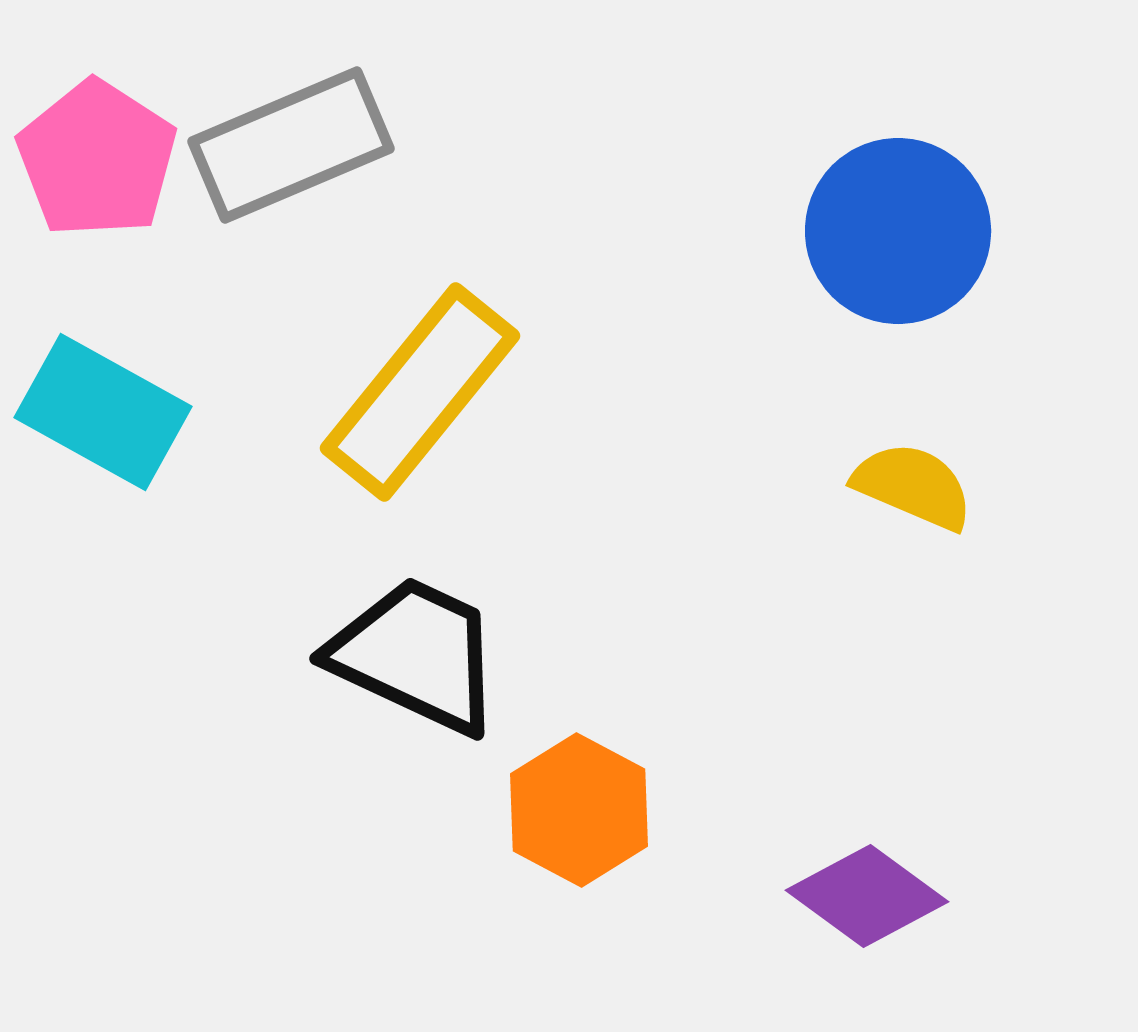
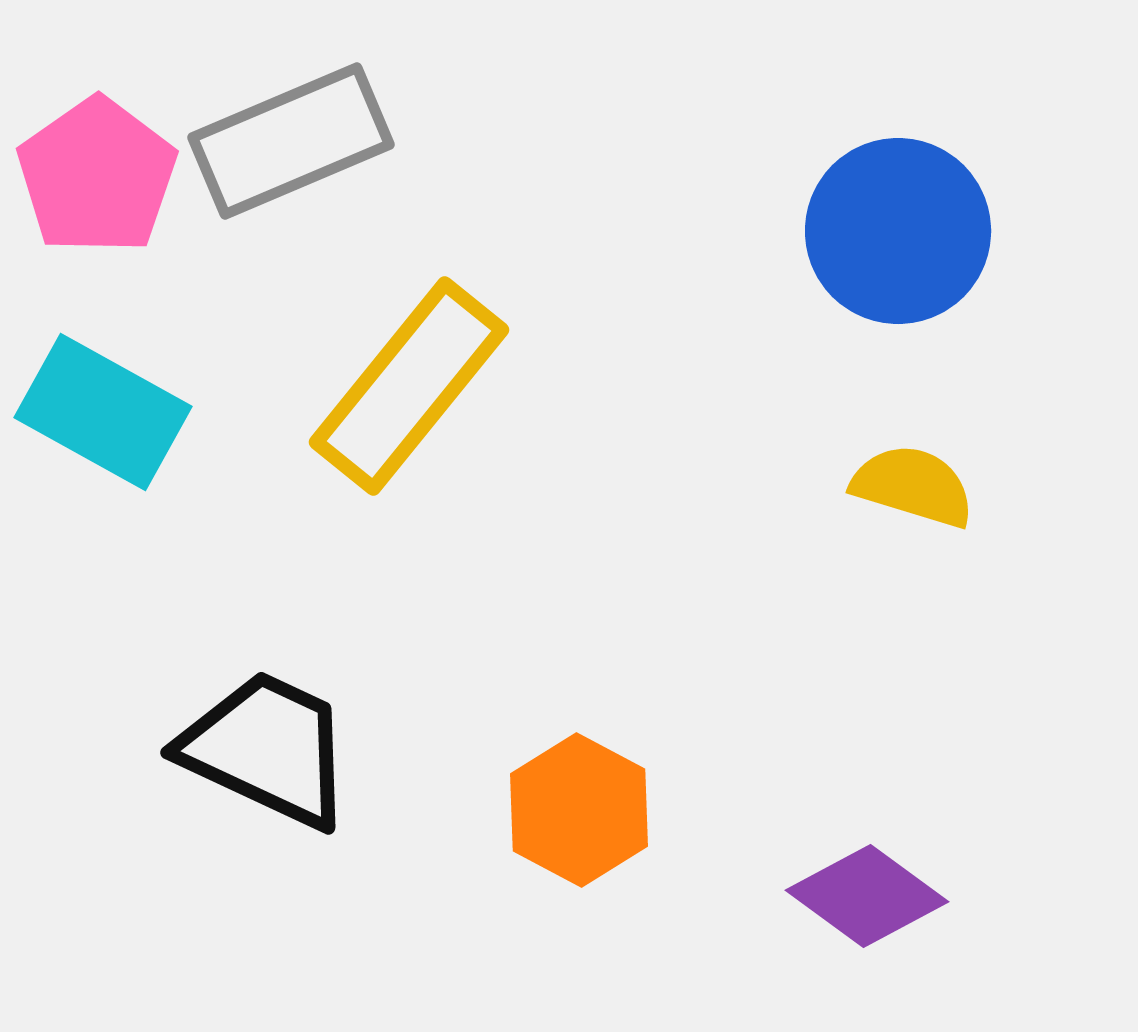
gray rectangle: moved 4 px up
pink pentagon: moved 17 px down; rotated 4 degrees clockwise
yellow rectangle: moved 11 px left, 6 px up
yellow semicircle: rotated 6 degrees counterclockwise
black trapezoid: moved 149 px left, 94 px down
